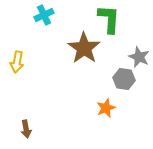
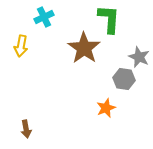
cyan cross: moved 2 px down
yellow arrow: moved 4 px right, 16 px up
